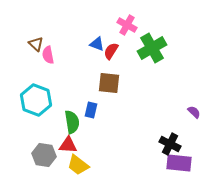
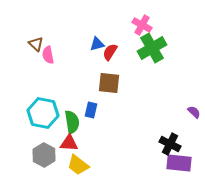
pink cross: moved 15 px right
blue triangle: rotated 35 degrees counterclockwise
red semicircle: moved 1 px left, 1 px down
cyan hexagon: moved 7 px right, 13 px down; rotated 8 degrees counterclockwise
red triangle: moved 1 px right, 2 px up
gray hexagon: rotated 20 degrees clockwise
